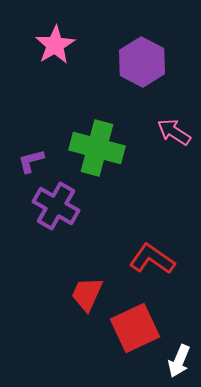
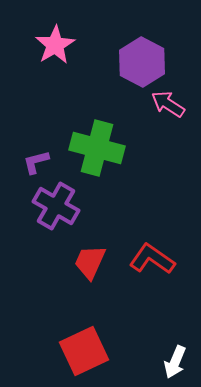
pink arrow: moved 6 px left, 28 px up
purple L-shape: moved 5 px right, 1 px down
red trapezoid: moved 3 px right, 32 px up
red square: moved 51 px left, 23 px down
white arrow: moved 4 px left, 1 px down
